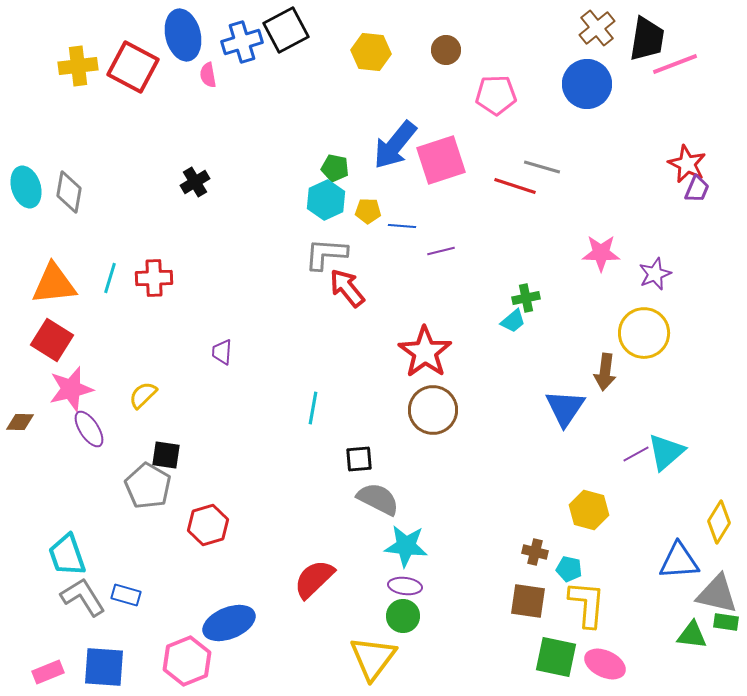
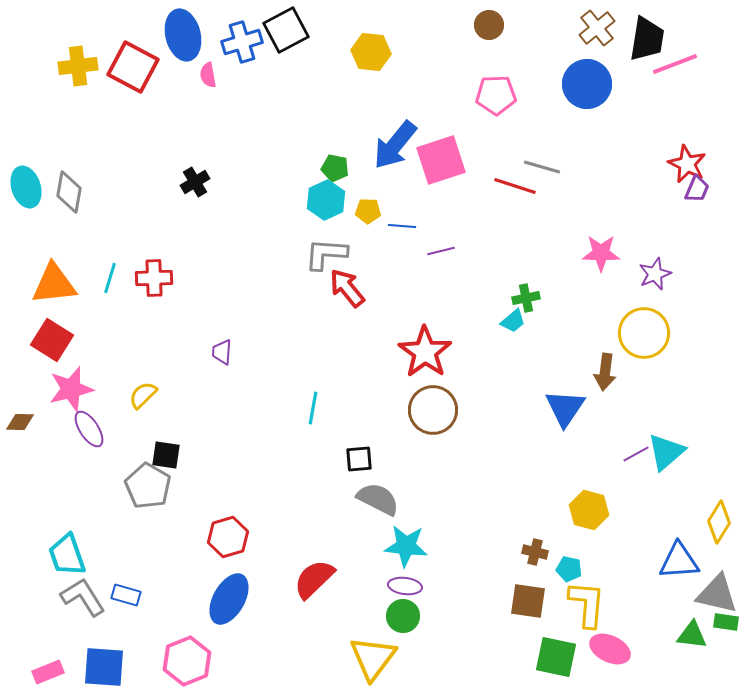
brown circle at (446, 50): moved 43 px right, 25 px up
red hexagon at (208, 525): moved 20 px right, 12 px down
blue ellipse at (229, 623): moved 24 px up; rotated 39 degrees counterclockwise
pink ellipse at (605, 664): moved 5 px right, 15 px up
